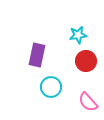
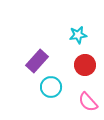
purple rectangle: moved 6 px down; rotated 30 degrees clockwise
red circle: moved 1 px left, 4 px down
